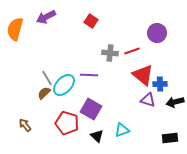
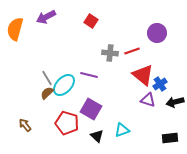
purple line: rotated 12 degrees clockwise
blue cross: rotated 32 degrees counterclockwise
brown semicircle: moved 3 px right
